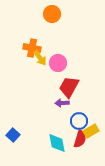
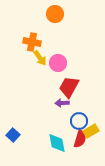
orange circle: moved 3 px right
orange cross: moved 6 px up
